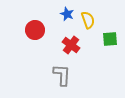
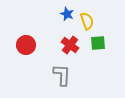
yellow semicircle: moved 1 px left, 1 px down
red circle: moved 9 px left, 15 px down
green square: moved 12 px left, 4 px down
red cross: moved 1 px left
